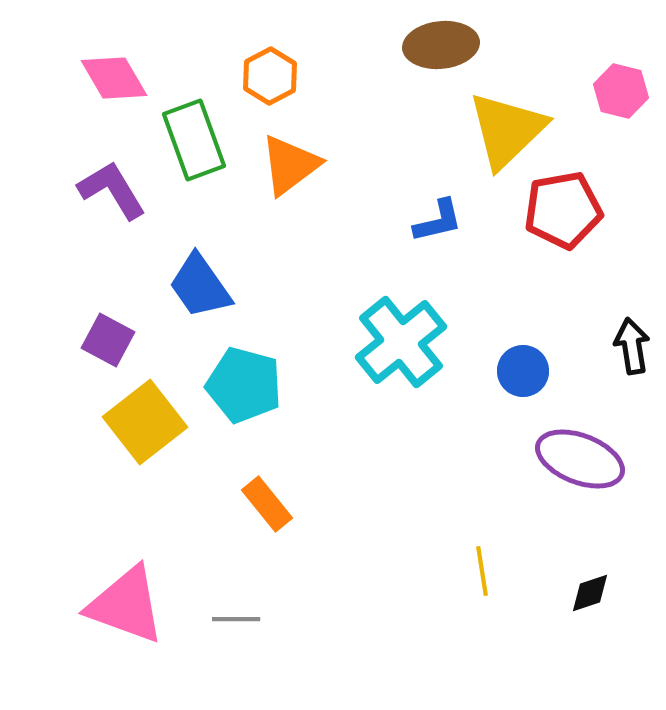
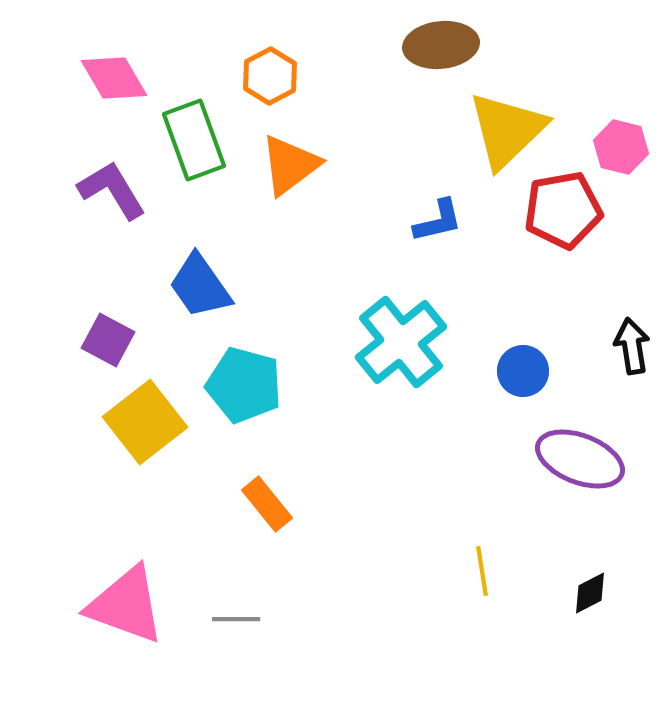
pink hexagon: moved 56 px down
black diamond: rotated 9 degrees counterclockwise
